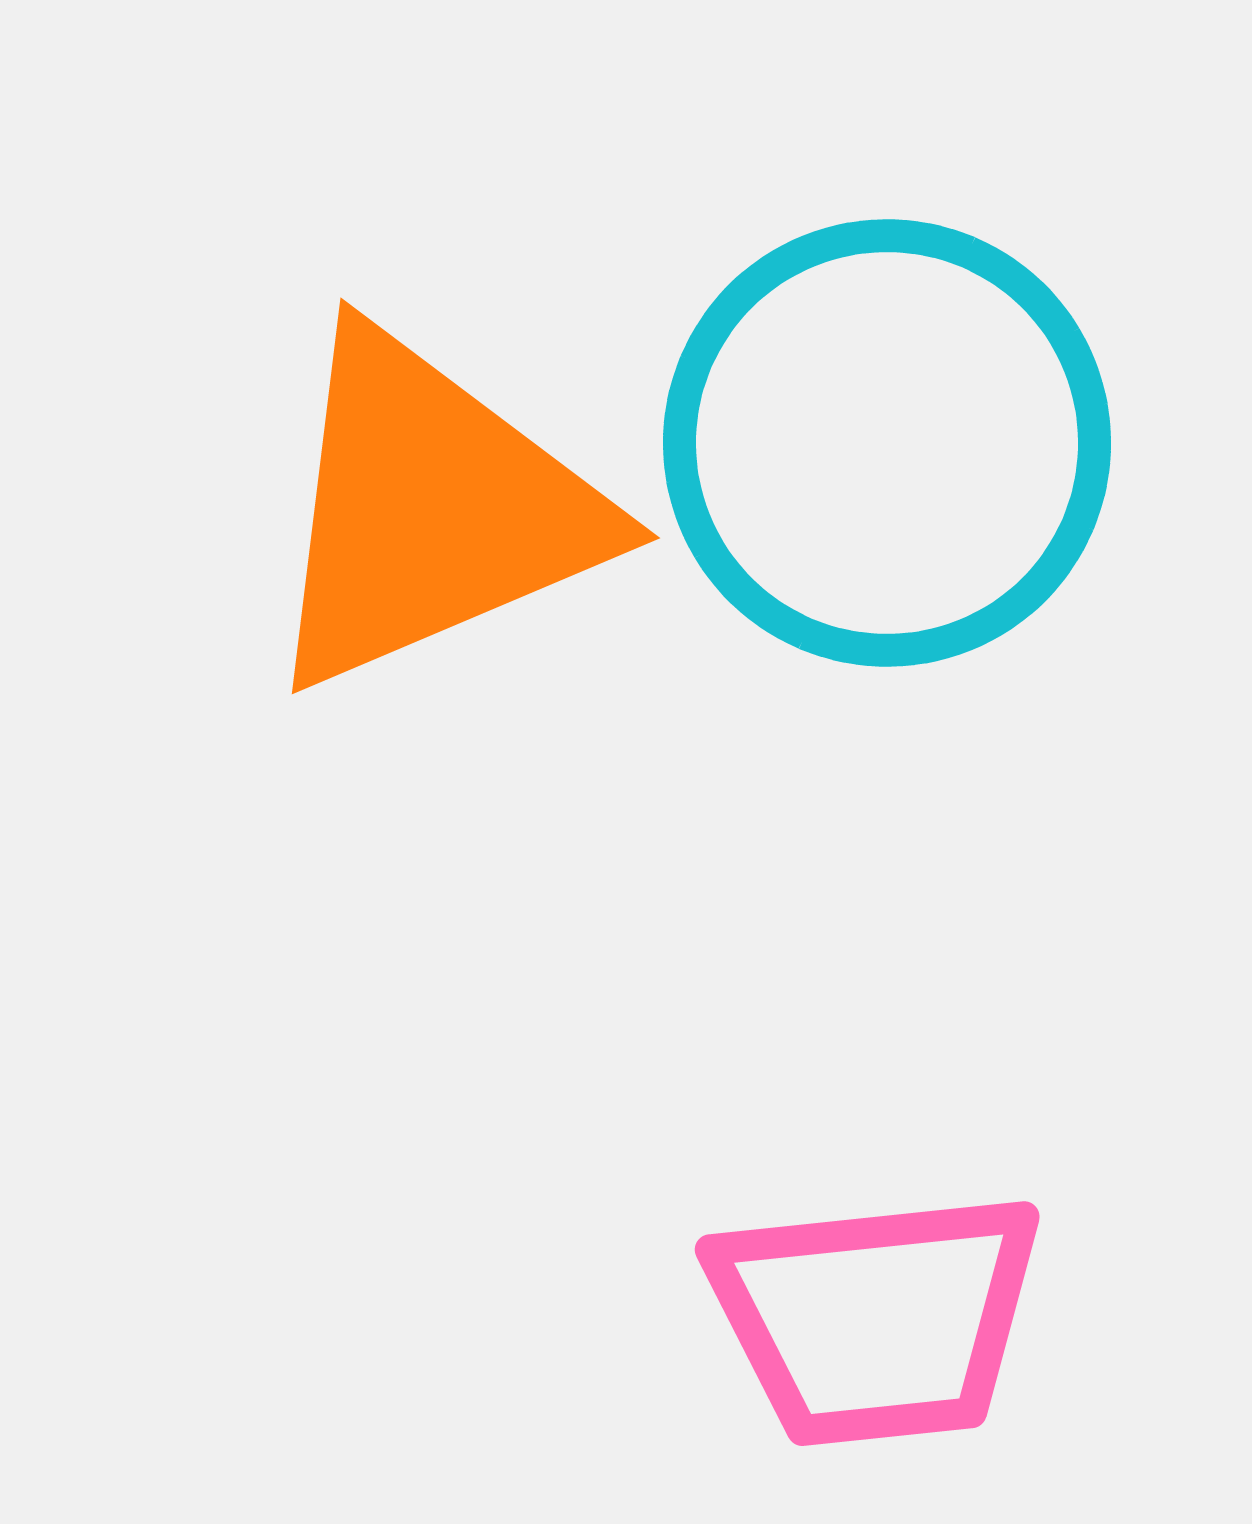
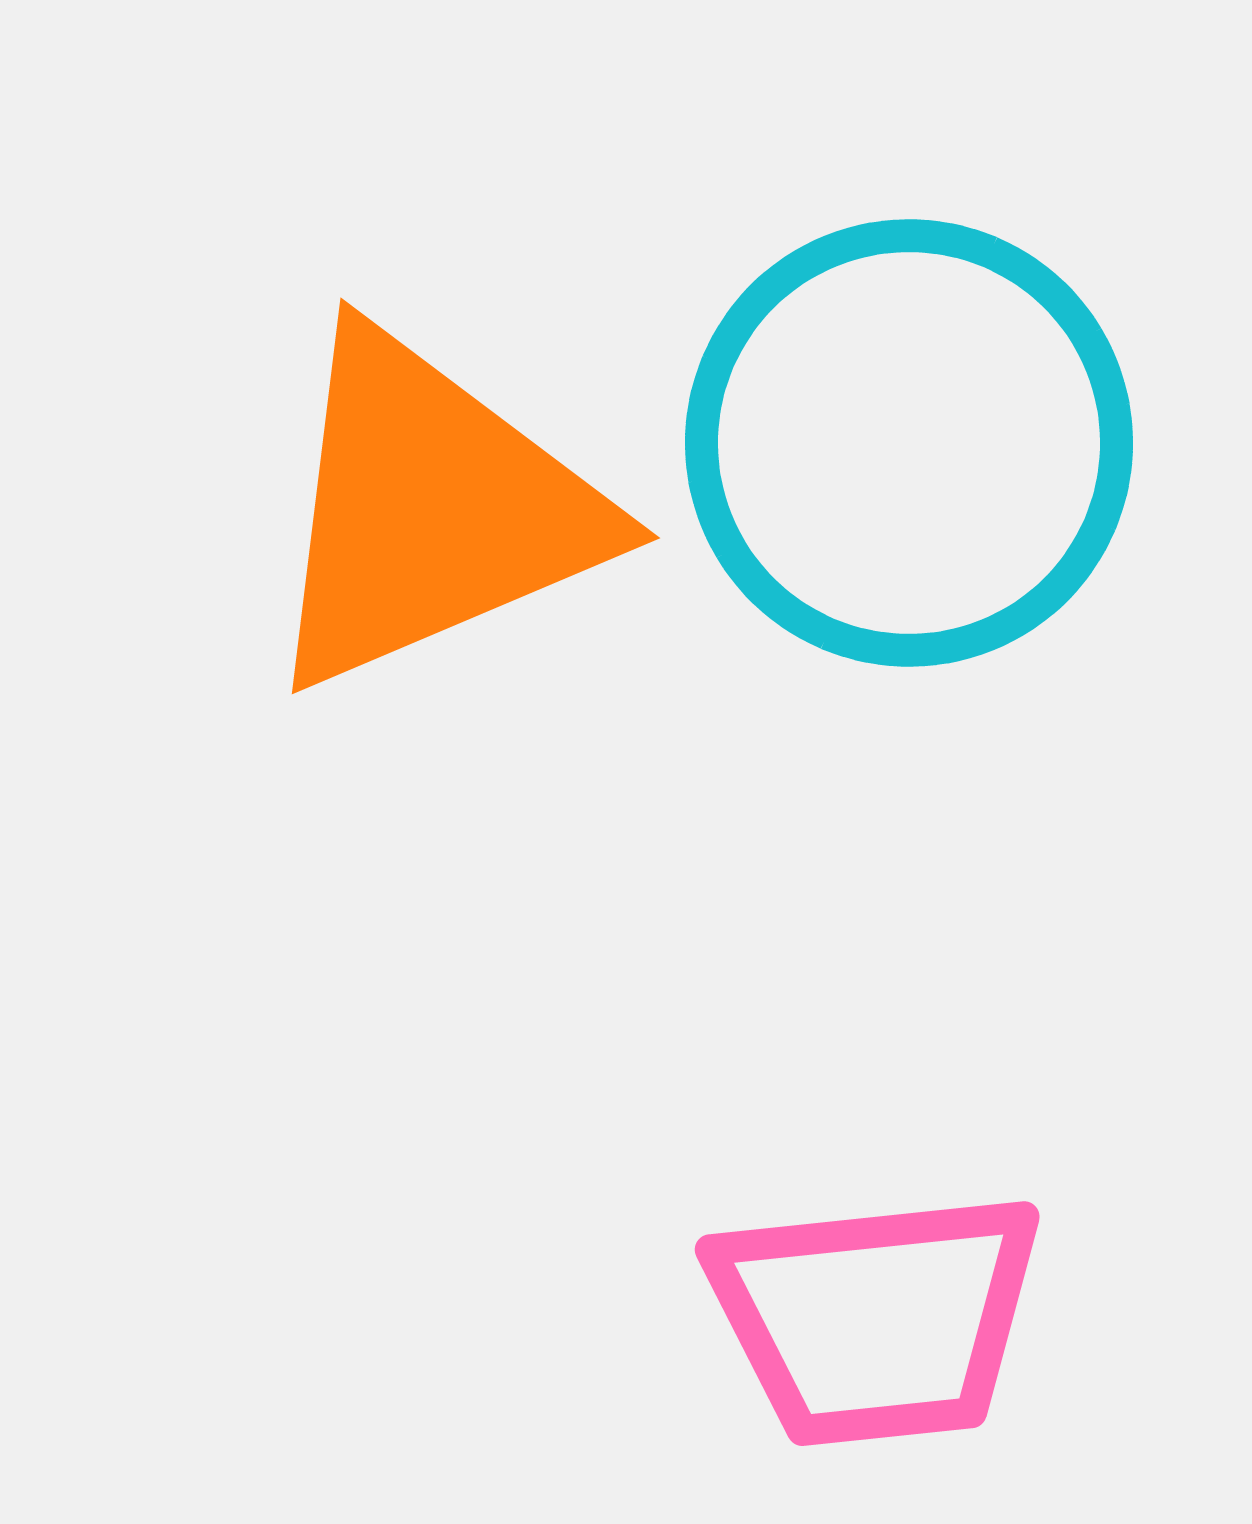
cyan circle: moved 22 px right
